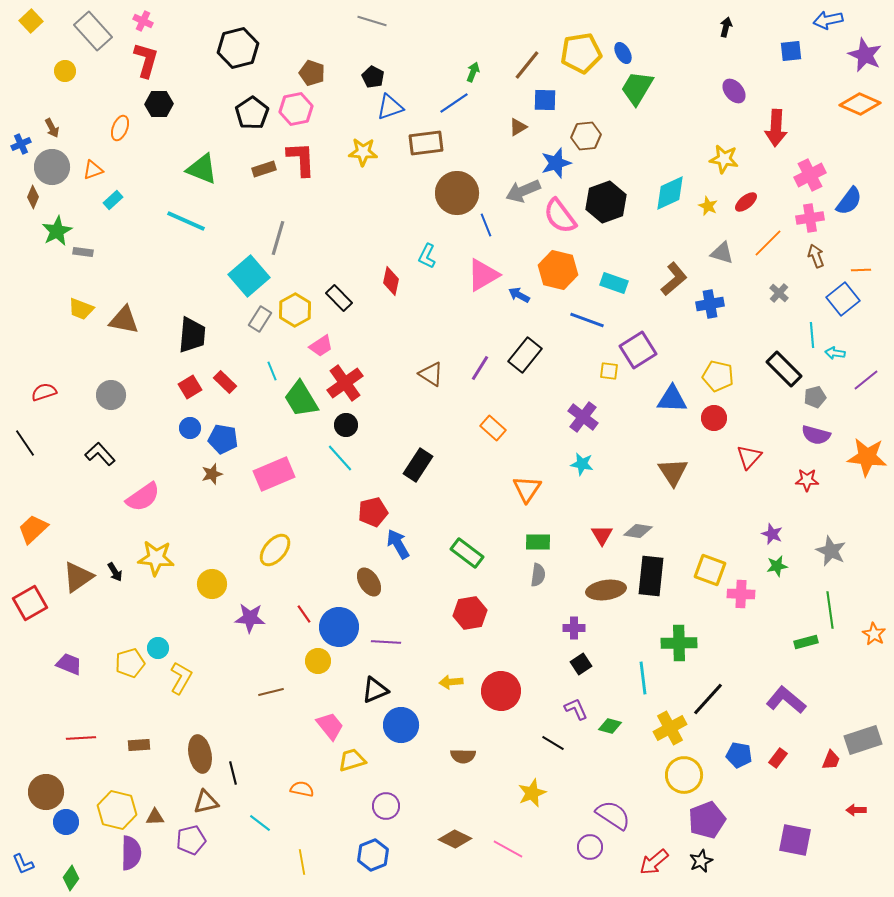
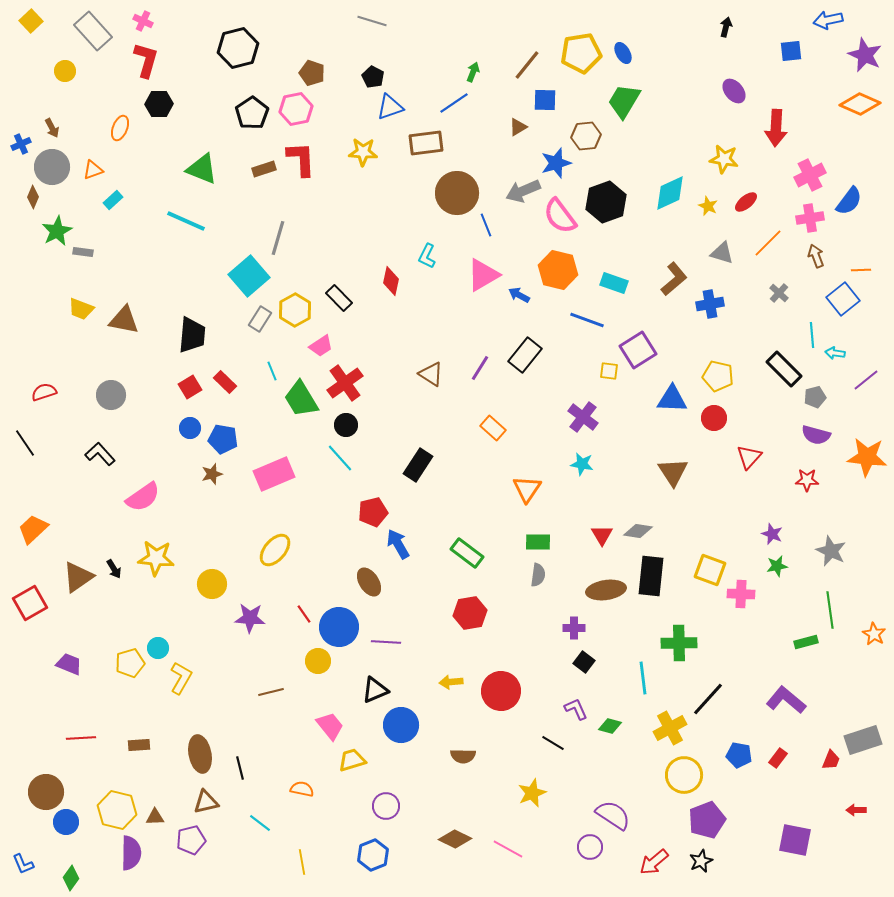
green trapezoid at (637, 88): moved 13 px left, 13 px down
black arrow at (115, 572): moved 1 px left, 3 px up
black square at (581, 664): moved 3 px right, 2 px up; rotated 20 degrees counterclockwise
black line at (233, 773): moved 7 px right, 5 px up
